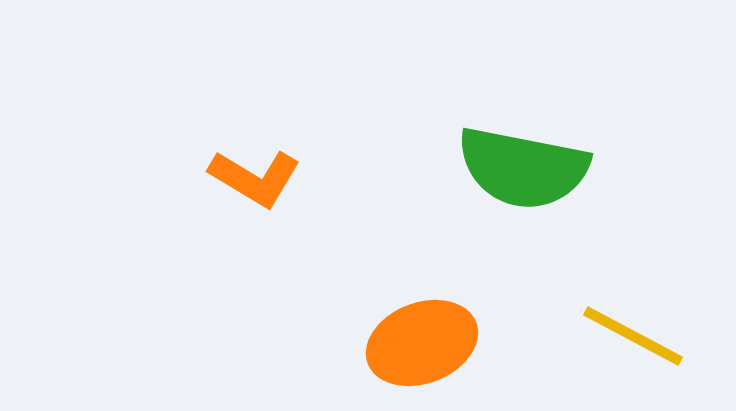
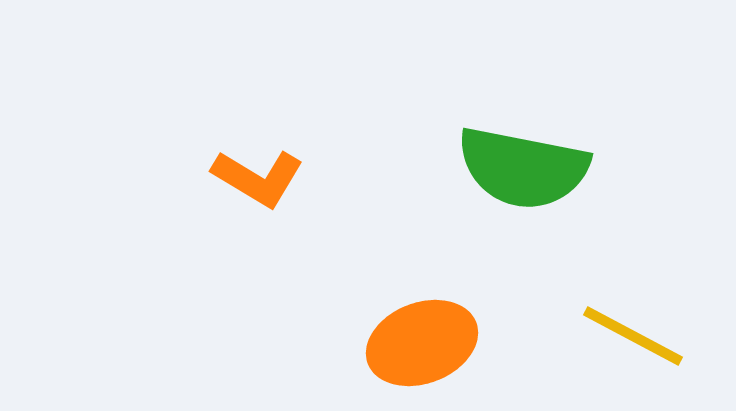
orange L-shape: moved 3 px right
